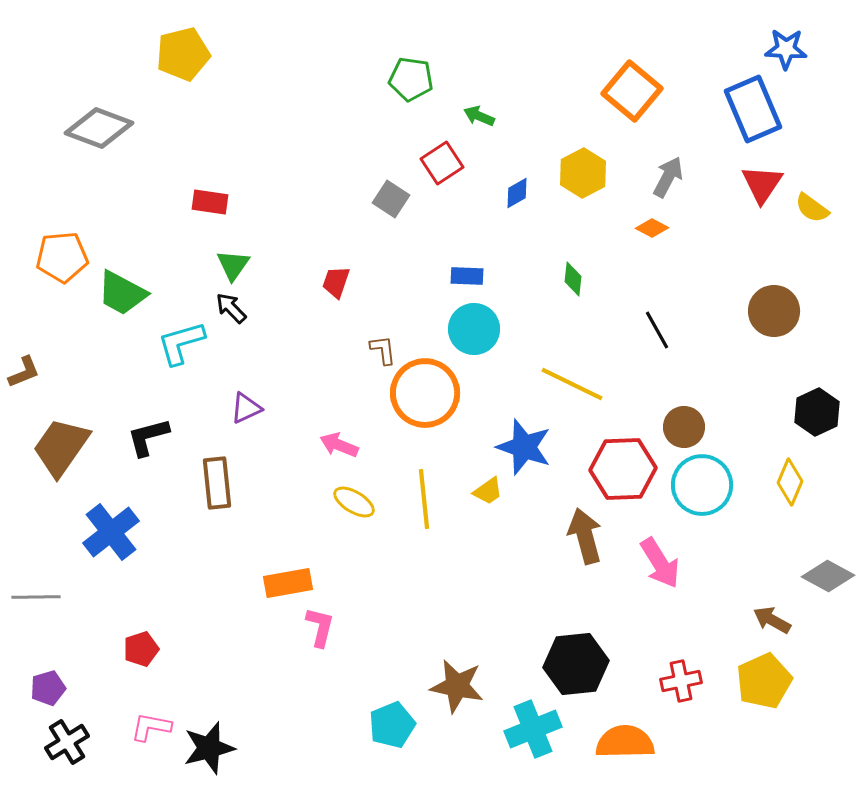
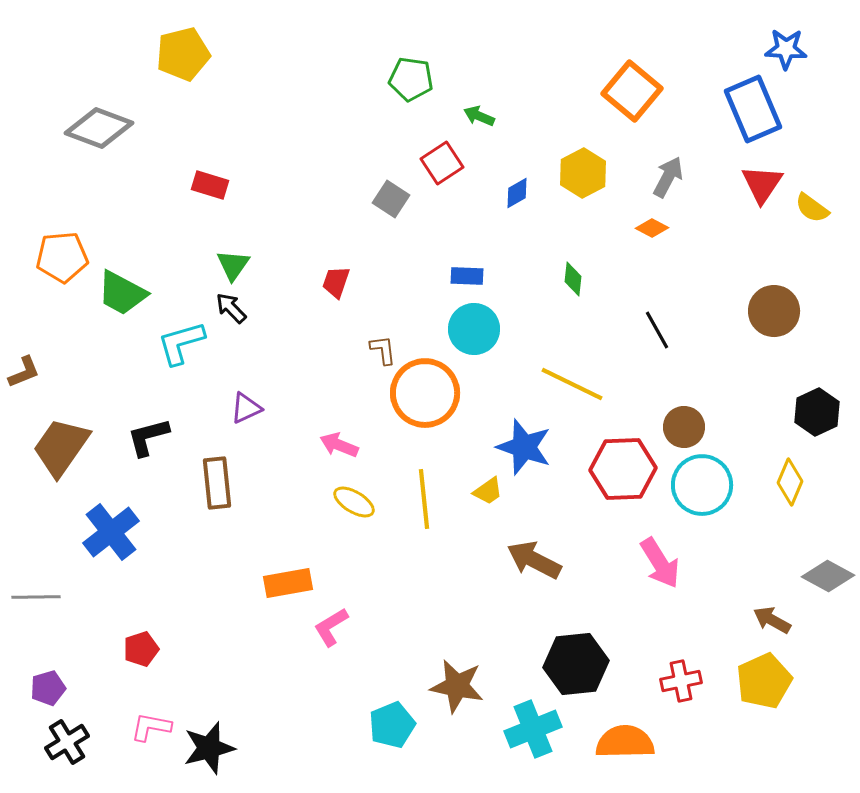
red rectangle at (210, 202): moved 17 px up; rotated 9 degrees clockwise
brown arrow at (585, 536): moved 51 px left, 24 px down; rotated 48 degrees counterclockwise
pink L-shape at (320, 627): moved 11 px right; rotated 135 degrees counterclockwise
